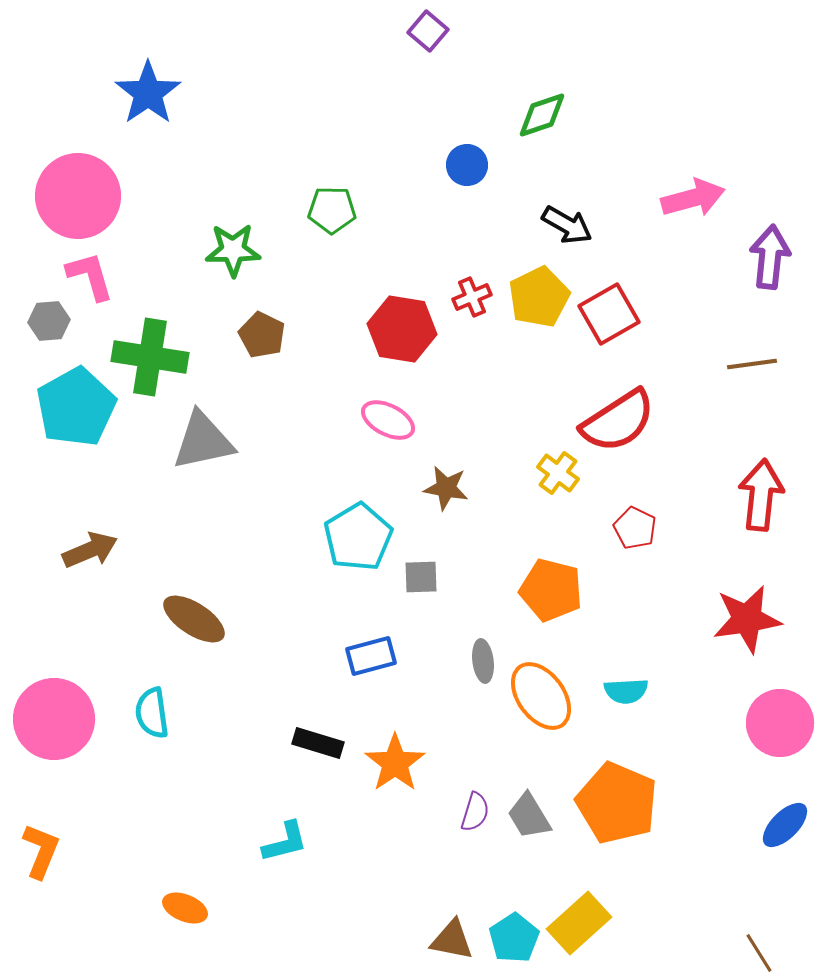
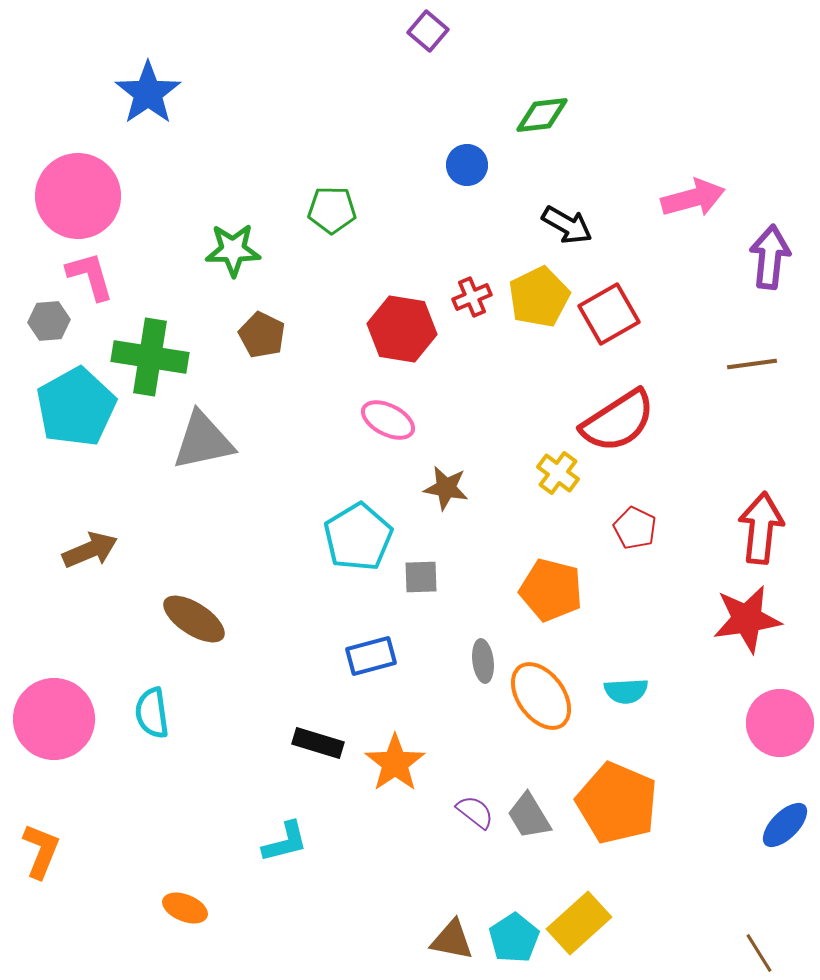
green diamond at (542, 115): rotated 12 degrees clockwise
red arrow at (761, 495): moved 33 px down
purple semicircle at (475, 812): rotated 69 degrees counterclockwise
